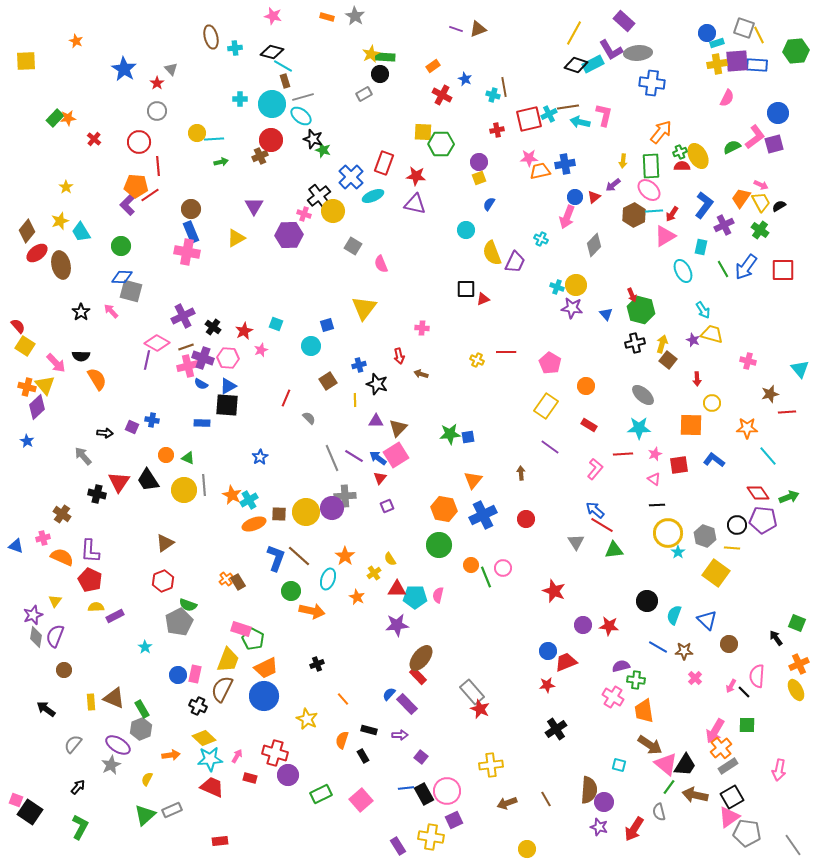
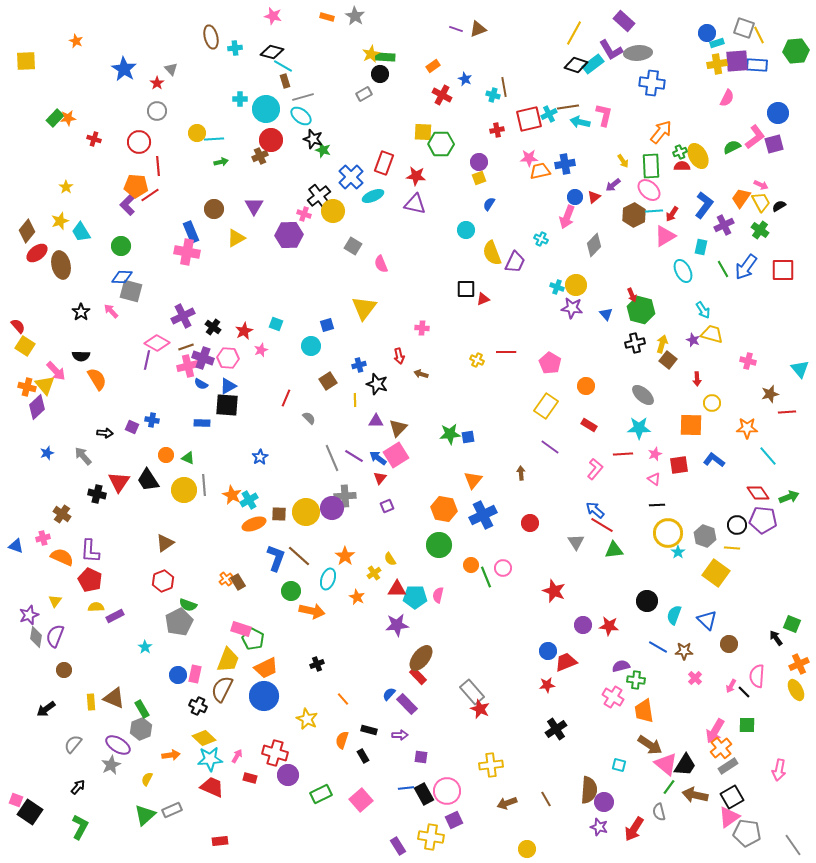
cyan rectangle at (593, 64): rotated 10 degrees counterclockwise
cyan circle at (272, 104): moved 6 px left, 5 px down
red cross at (94, 139): rotated 24 degrees counterclockwise
yellow arrow at (623, 161): rotated 40 degrees counterclockwise
brown circle at (191, 209): moved 23 px right
pink arrow at (56, 363): moved 8 px down
blue star at (27, 441): moved 20 px right, 12 px down; rotated 24 degrees clockwise
red circle at (526, 519): moved 4 px right, 4 px down
purple star at (33, 615): moved 4 px left
green square at (797, 623): moved 5 px left, 1 px down
black arrow at (46, 709): rotated 72 degrees counterclockwise
purple square at (421, 757): rotated 32 degrees counterclockwise
